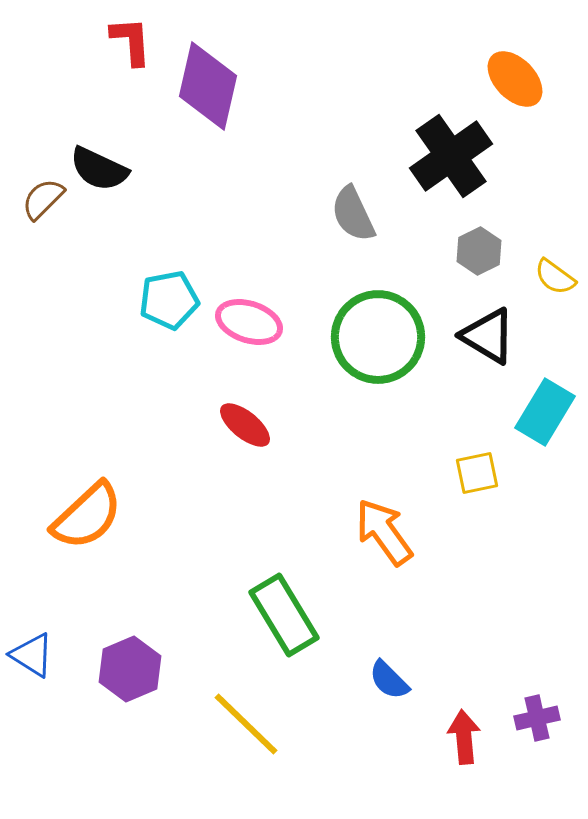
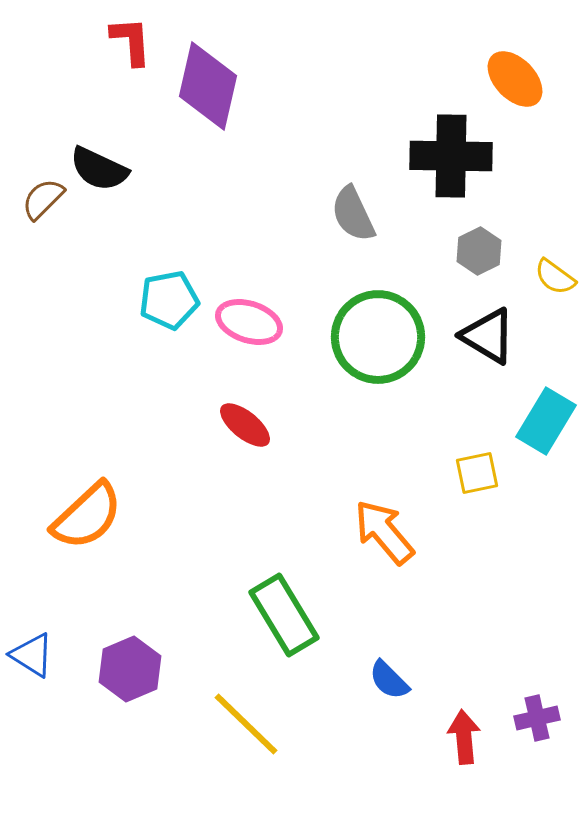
black cross: rotated 36 degrees clockwise
cyan rectangle: moved 1 px right, 9 px down
orange arrow: rotated 4 degrees counterclockwise
